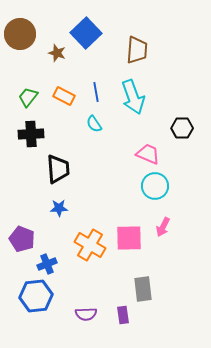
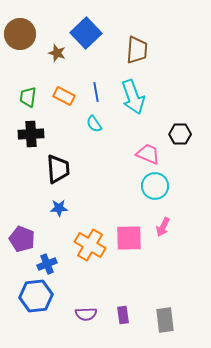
green trapezoid: rotated 30 degrees counterclockwise
black hexagon: moved 2 px left, 6 px down
gray rectangle: moved 22 px right, 31 px down
